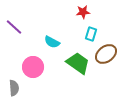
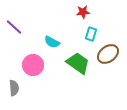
brown ellipse: moved 2 px right
pink circle: moved 2 px up
